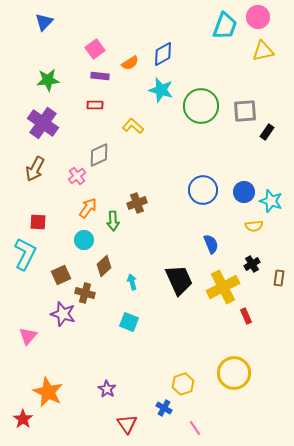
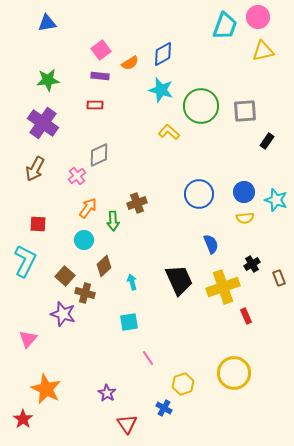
blue triangle at (44, 22): moved 3 px right, 1 px down; rotated 36 degrees clockwise
pink square at (95, 49): moved 6 px right, 1 px down
yellow L-shape at (133, 126): moved 36 px right, 6 px down
black rectangle at (267, 132): moved 9 px down
blue circle at (203, 190): moved 4 px left, 4 px down
cyan star at (271, 201): moved 5 px right, 1 px up
red square at (38, 222): moved 2 px down
yellow semicircle at (254, 226): moved 9 px left, 8 px up
cyan L-shape at (25, 254): moved 7 px down
brown square at (61, 275): moved 4 px right, 1 px down; rotated 24 degrees counterclockwise
brown rectangle at (279, 278): rotated 28 degrees counterclockwise
yellow cross at (223, 287): rotated 8 degrees clockwise
cyan square at (129, 322): rotated 30 degrees counterclockwise
pink triangle at (28, 336): moved 3 px down
purple star at (107, 389): moved 4 px down
orange star at (48, 392): moved 2 px left, 3 px up
pink line at (195, 428): moved 47 px left, 70 px up
